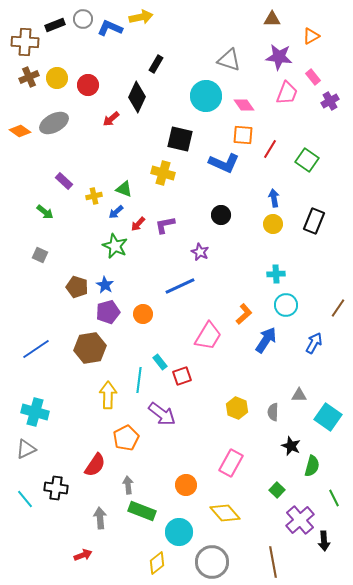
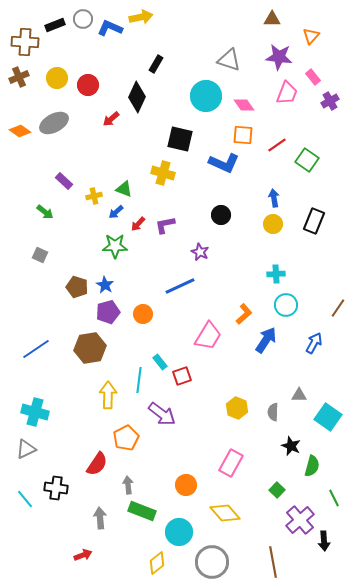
orange triangle at (311, 36): rotated 18 degrees counterclockwise
brown cross at (29, 77): moved 10 px left
red line at (270, 149): moved 7 px right, 4 px up; rotated 24 degrees clockwise
green star at (115, 246): rotated 25 degrees counterclockwise
red semicircle at (95, 465): moved 2 px right, 1 px up
